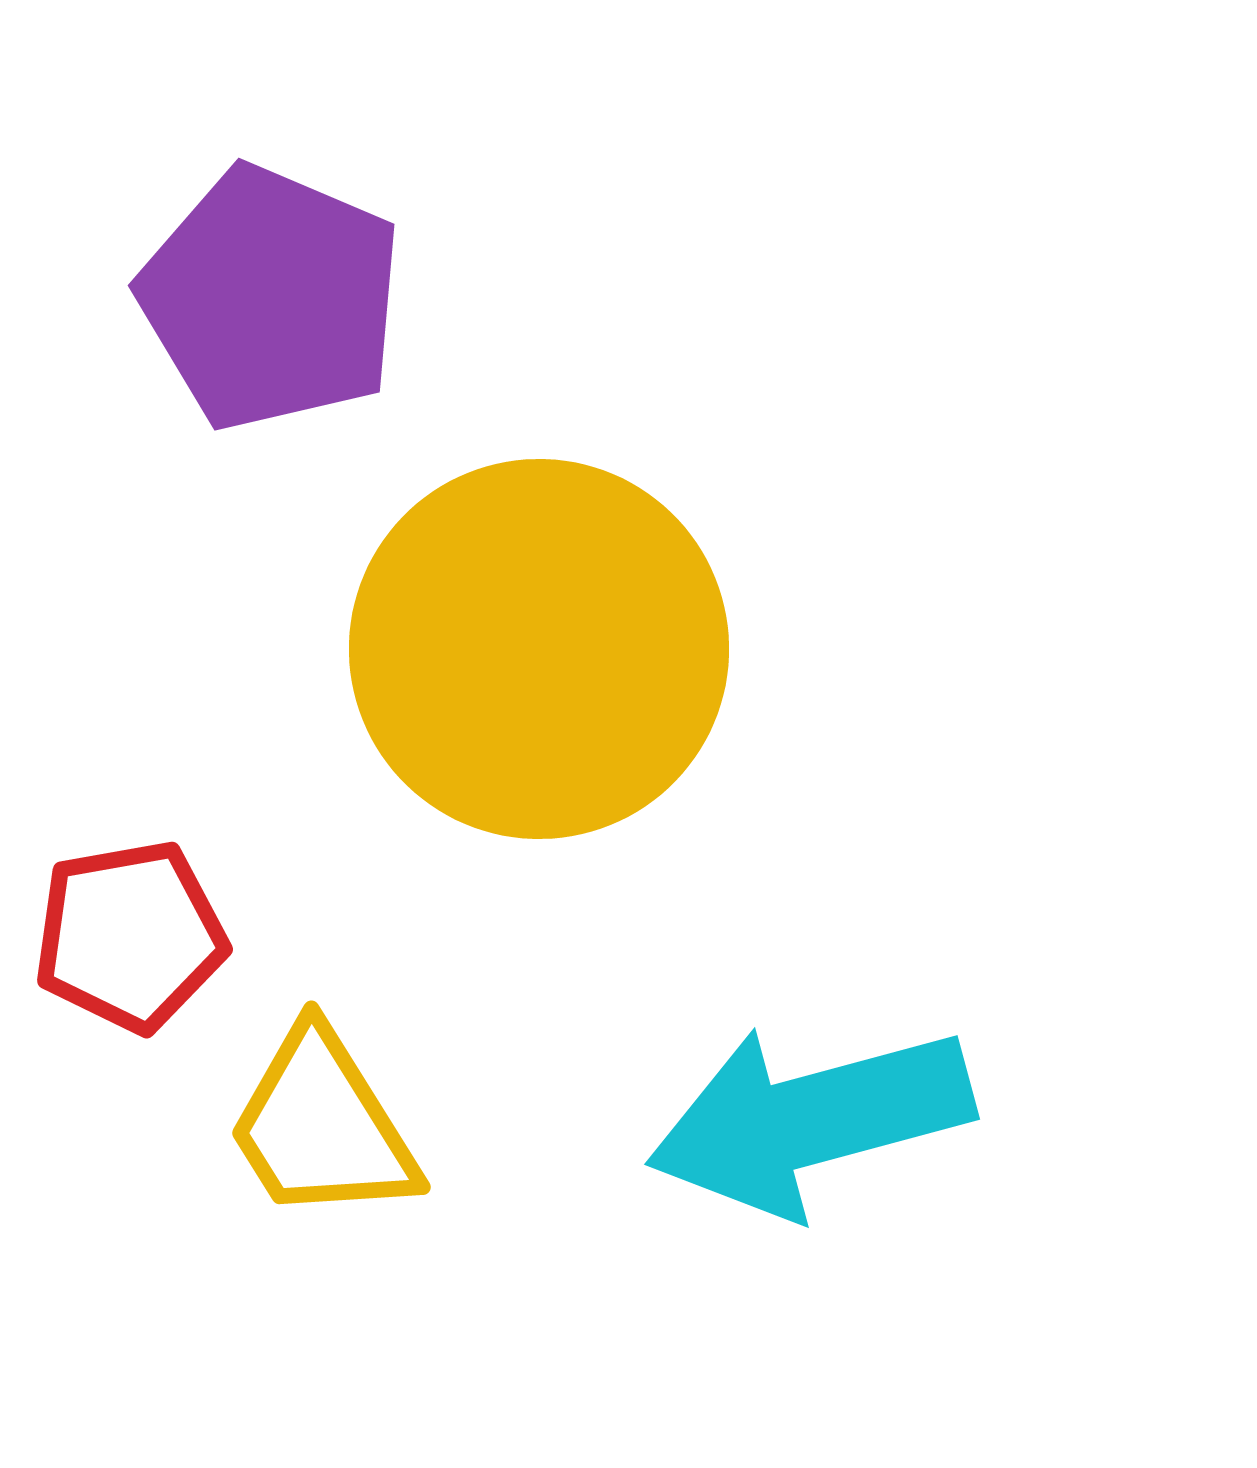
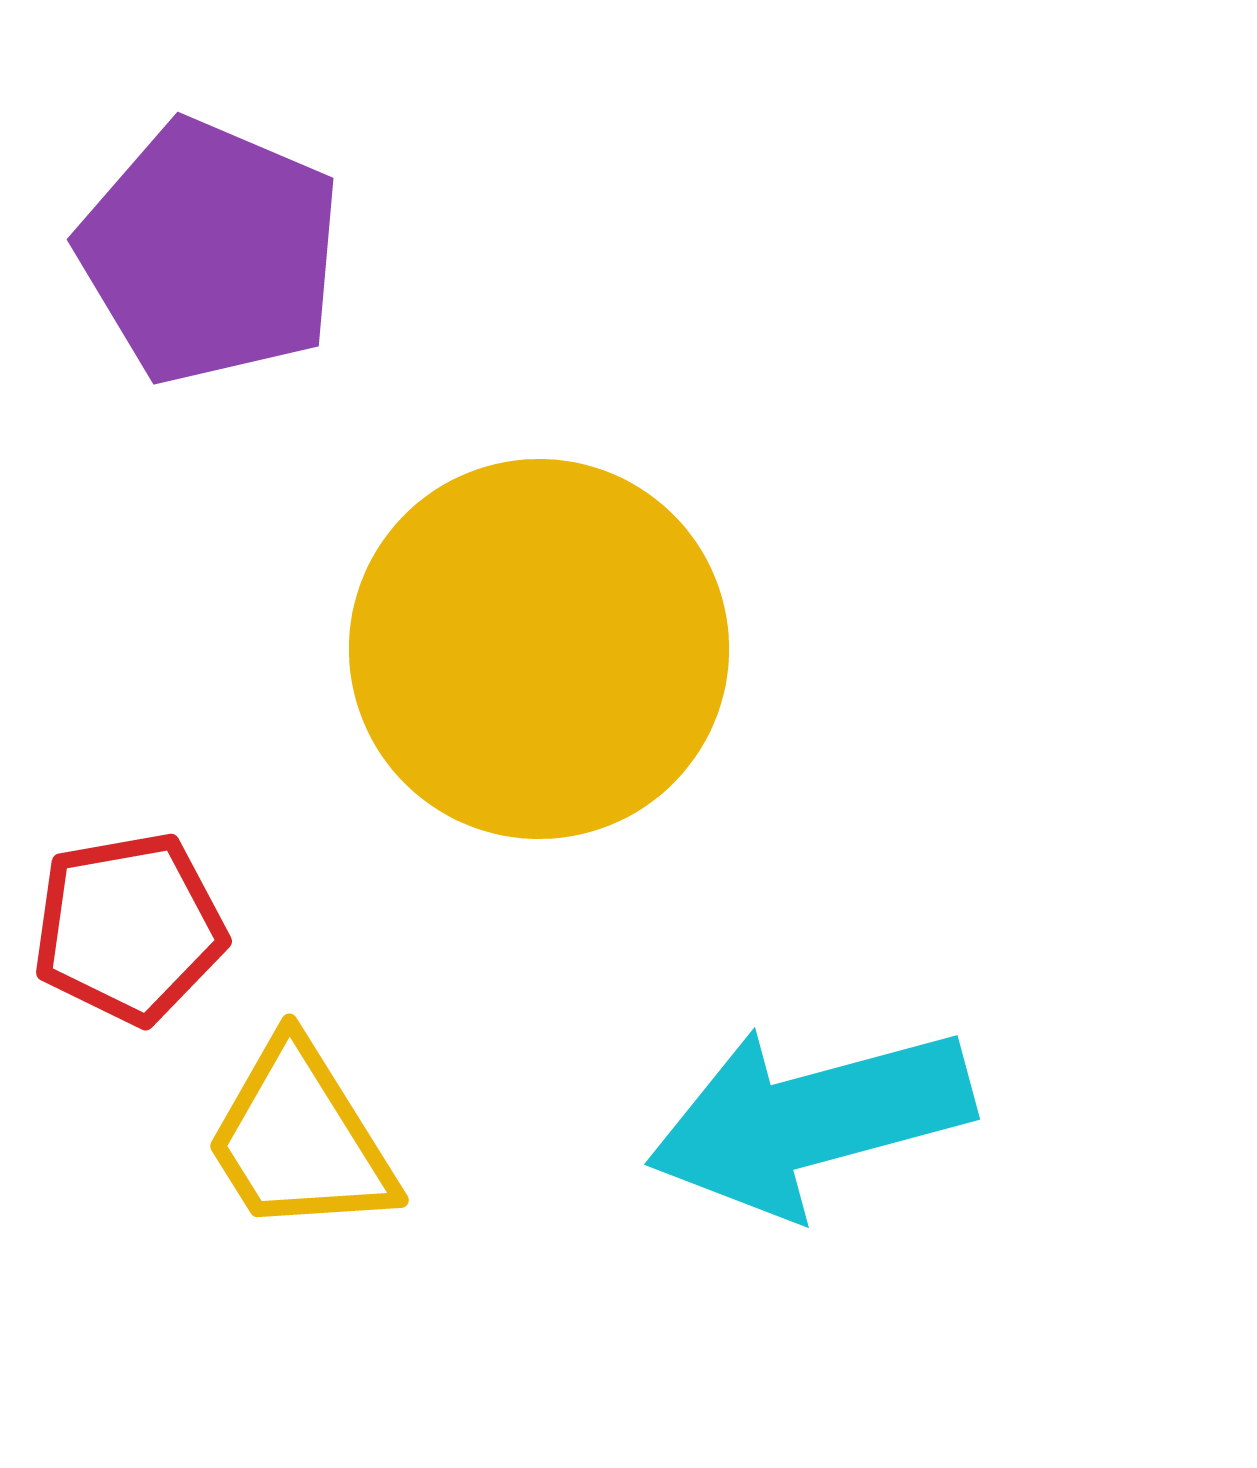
purple pentagon: moved 61 px left, 46 px up
red pentagon: moved 1 px left, 8 px up
yellow trapezoid: moved 22 px left, 13 px down
